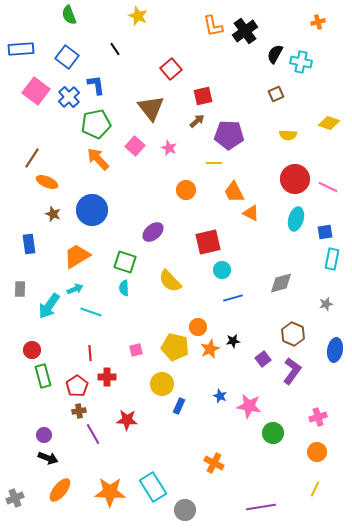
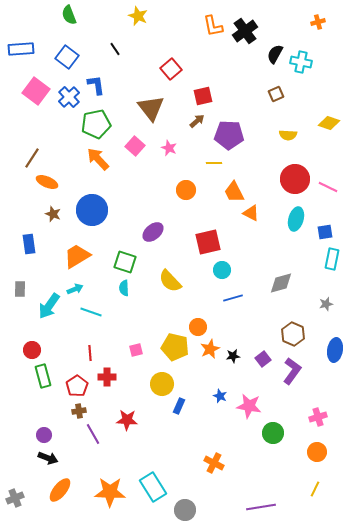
black star at (233, 341): moved 15 px down
